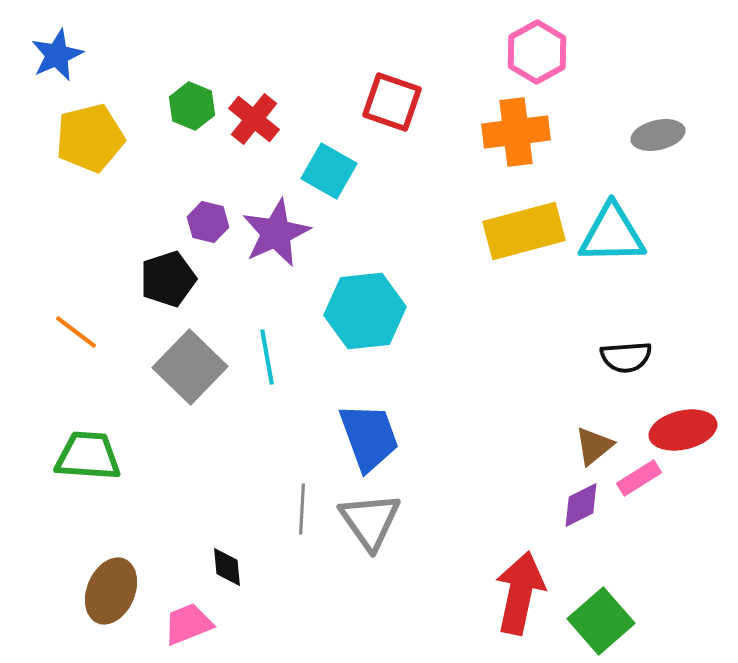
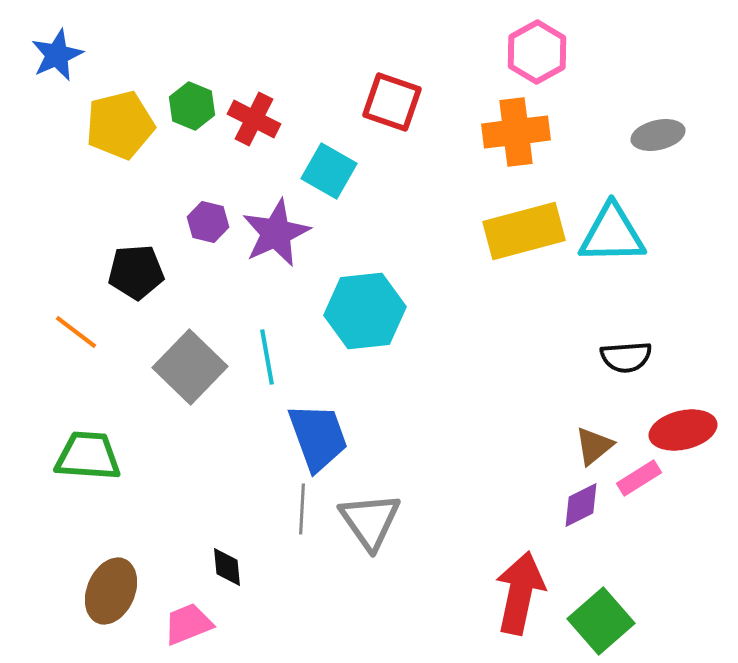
red cross: rotated 12 degrees counterclockwise
yellow pentagon: moved 30 px right, 13 px up
black pentagon: moved 32 px left, 7 px up; rotated 14 degrees clockwise
blue trapezoid: moved 51 px left
